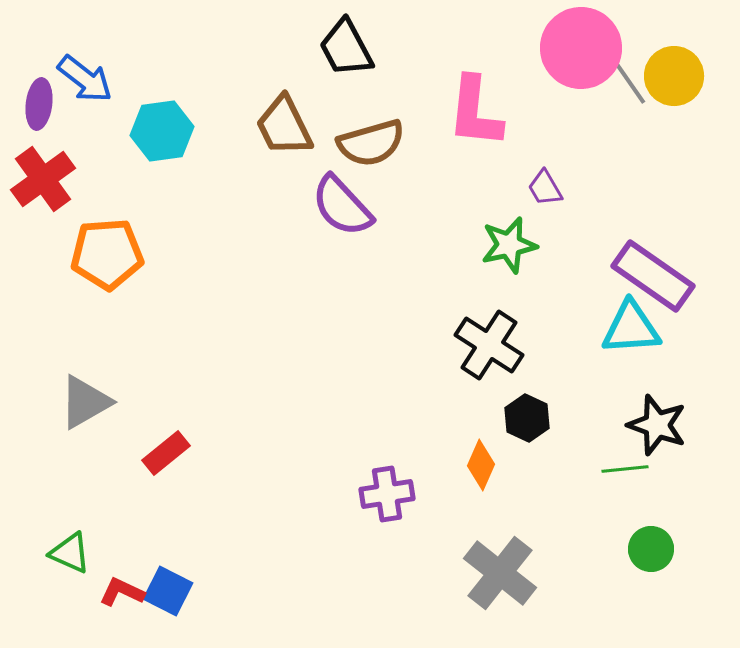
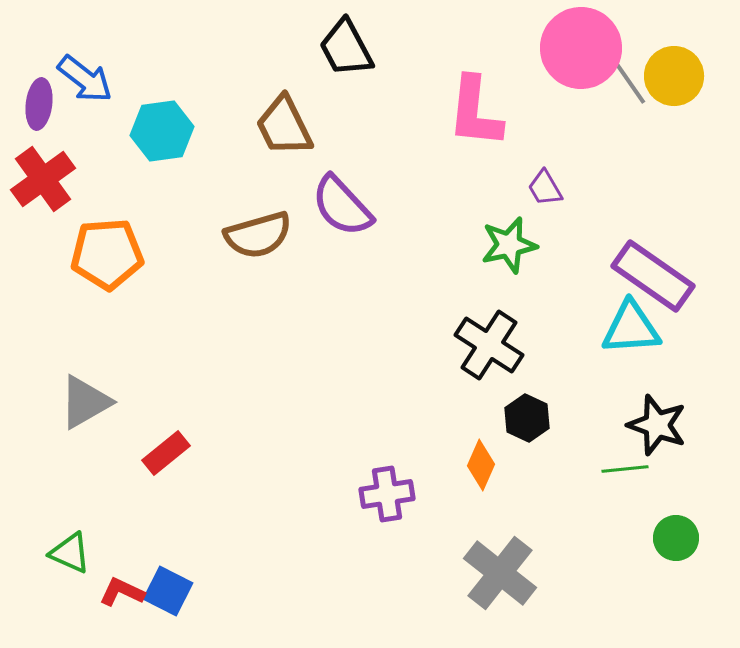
brown semicircle: moved 113 px left, 92 px down
green circle: moved 25 px right, 11 px up
